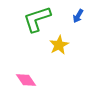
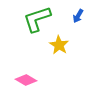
yellow star: rotated 12 degrees counterclockwise
pink diamond: rotated 25 degrees counterclockwise
